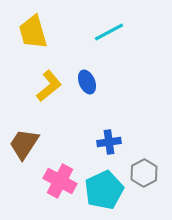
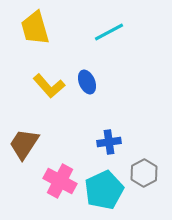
yellow trapezoid: moved 2 px right, 4 px up
yellow L-shape: rotated 88 degrees clockwise
